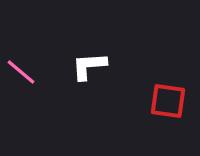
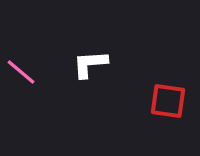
white L-shape: moved 1 px right, 2 px up
